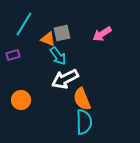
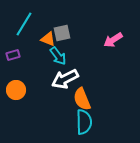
pink arrow: moved 11 px right, 6 px down
orange circle: moved 5 px left, 10 px up
